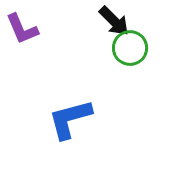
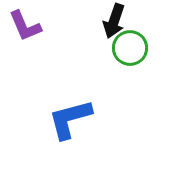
black arrow: rotated 64 degrees clockwise
purple L-shape: moved 3 px right, 3 px up
